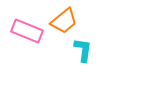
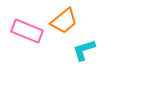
cyan L-shape: moved 1 px right; rotated 115 degrees counterclockwise
